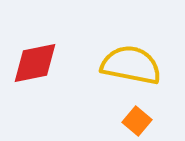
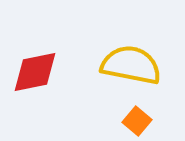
red diamond: moved 9 px down
